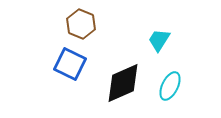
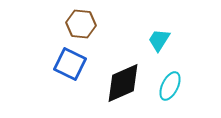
brown hexagon: rotated 16 degrees counterclockwise
